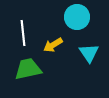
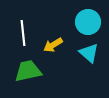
cyan circle: moved 11 px right, 5 px down
cyan triangle: rotated 15 degrees counterclockwise
green trapezoid: moved 2 px down
